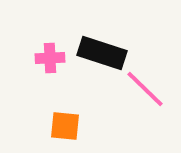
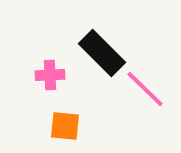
black rectangle: rotated 27 degrees clockwise
pink cross: moved 17 px down
